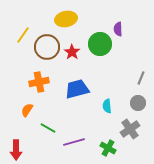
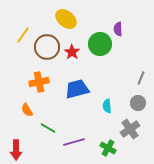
yellow ellipse: rotated 50 degrees clockwise
orange semicircle: rotated 64 degrees counterclockwise
